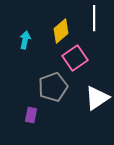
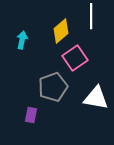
white line: moved 3 px left, 2 px up
cyan arrow: moved 3 px left
white triangle: moved 1 px left; rotated 44 degrees clockwise
